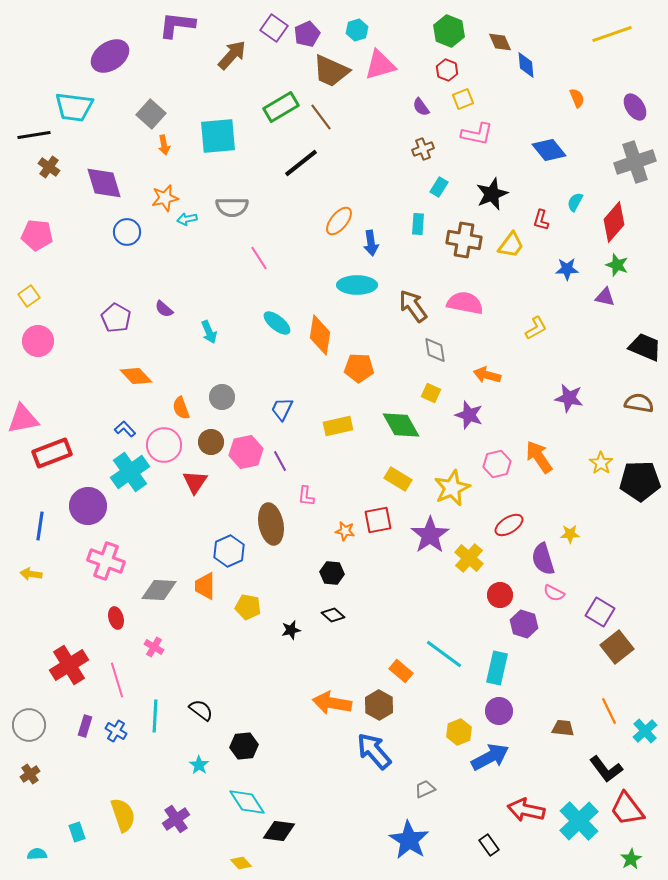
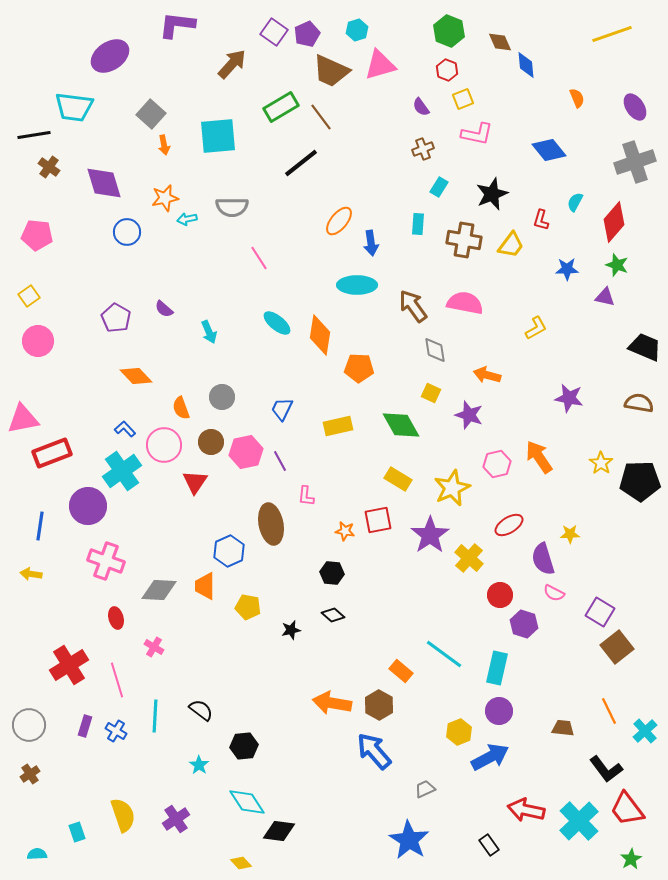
purple square at (274, 28): moved 4 px down
brown arrow at (232, 55): moved 9 px down
cyan cross at (130, 472): moved 8 px left, 1 px up
